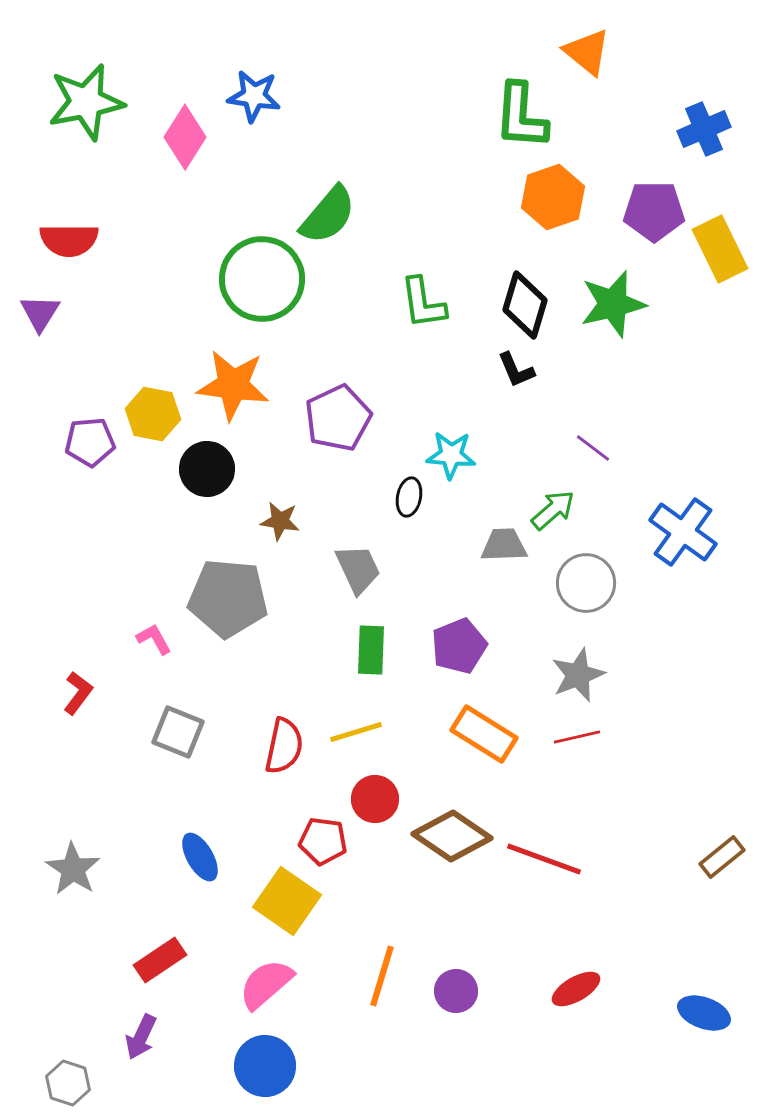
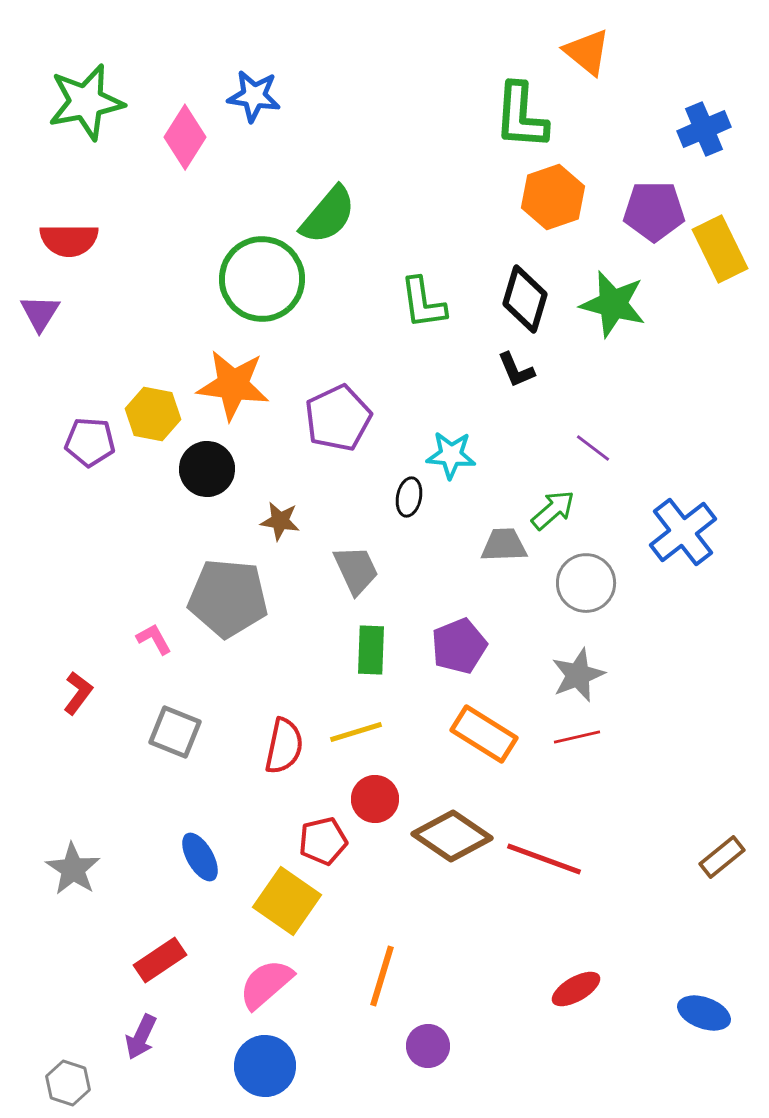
green star at (613, 304): rotated 28 degrees clockwise
black diamond at (525, 305): moved 6 px up
purple pentagon at (90, 442): rotated 9 degrees clockwise
blue cross at (683, 532): rotated 16 degrees clockwise
gray trapezoid at (358, 569): moved 2 px left, 1 px down
gray square at (178, 732): moved 3 px left
red pentagon at (323, 841): rotated 21 degrees counterclockwise
purple circle at (456, 991): moved 28 px left, 55 px down
